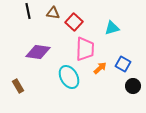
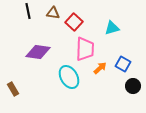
brown rectangle: moved 5 px left, 3 px down
